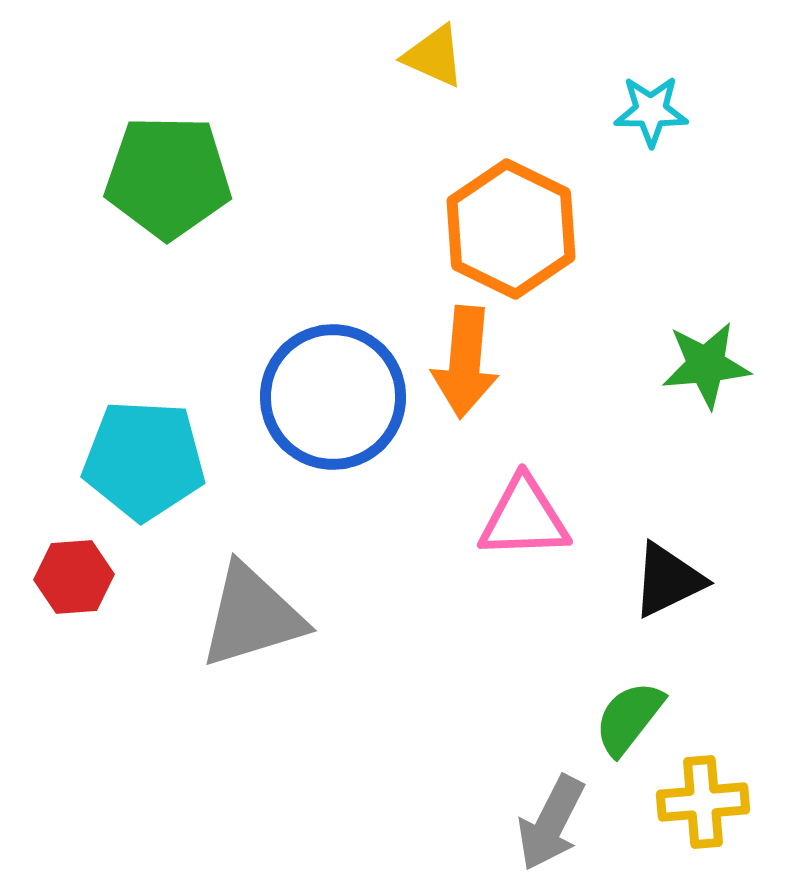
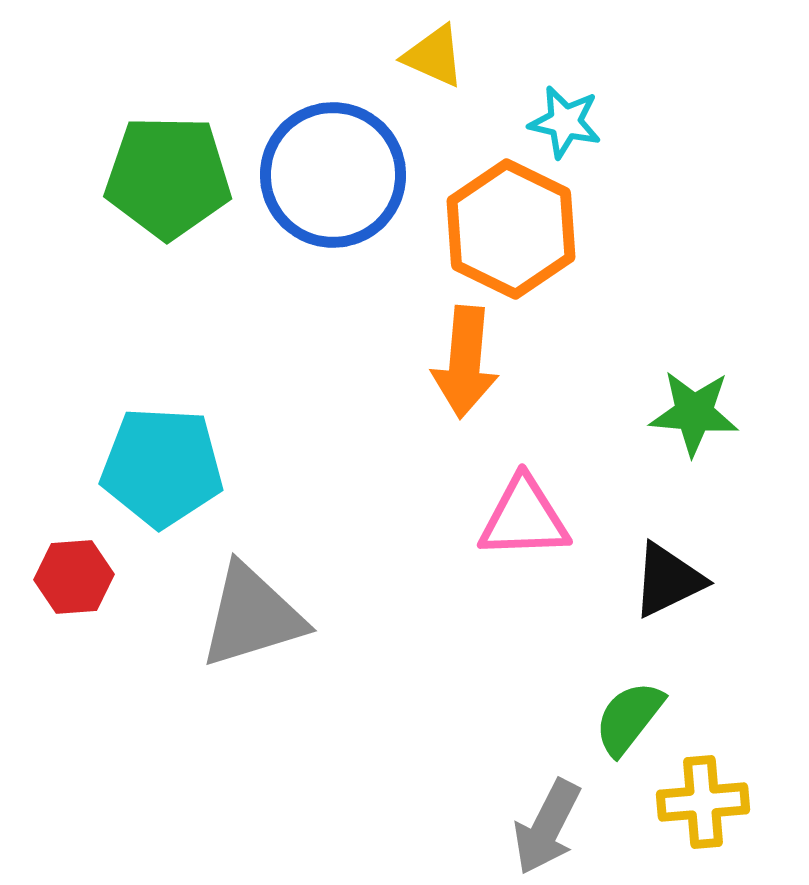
cyan star: moved 86 px left, 11 px down; rotated 12 degrees clockwise
green star: moved 12 px left, 48 px down; rotated 10 degrees clockwise
blue circle: moved 222 px up
cyan pentagon: moved 18 px right, 7 px down
gray arrow: moved 4 px left, 4 px down
